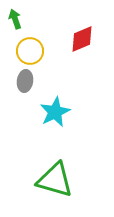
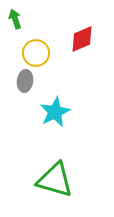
yellow circle: moved 6 px right, 2 px down
